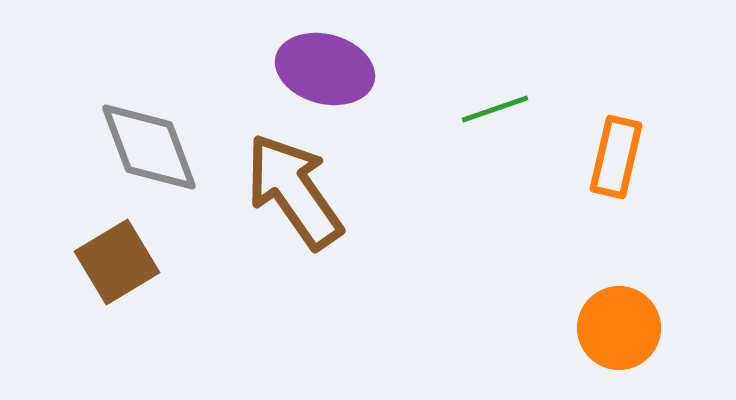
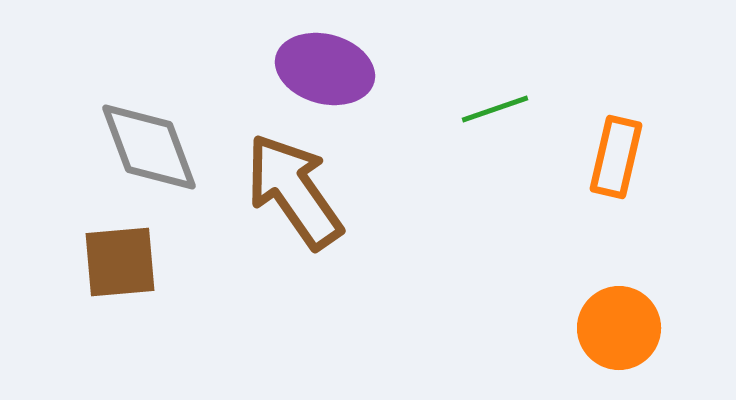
brown square: moved 3 px right; rotated 26 degrees clockwise
